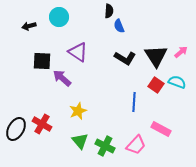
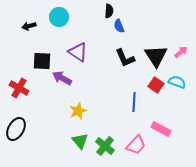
black L-shape: rotated 35 degrees clockwise
purple arrow: rotated 12 degrees counterclockwise
red cross: moved 23 px left, 36 px up
green cross: rotated 12 degrees clockwise
